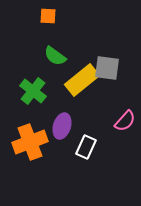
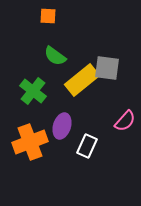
white rectangle: moved 1 px right, 1 px up
